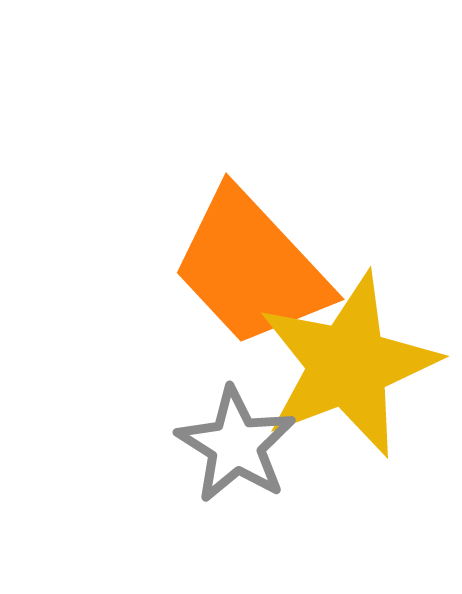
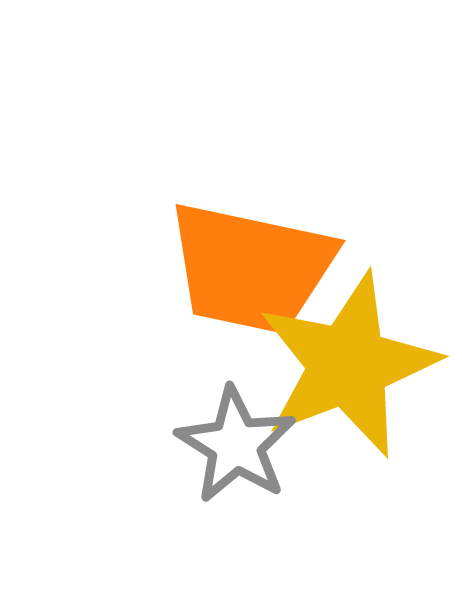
orange trapezoid: rotated 35 degrees counterclockwise
